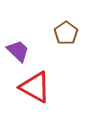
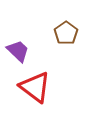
red triangle: rotated 8 degrees clockwise
